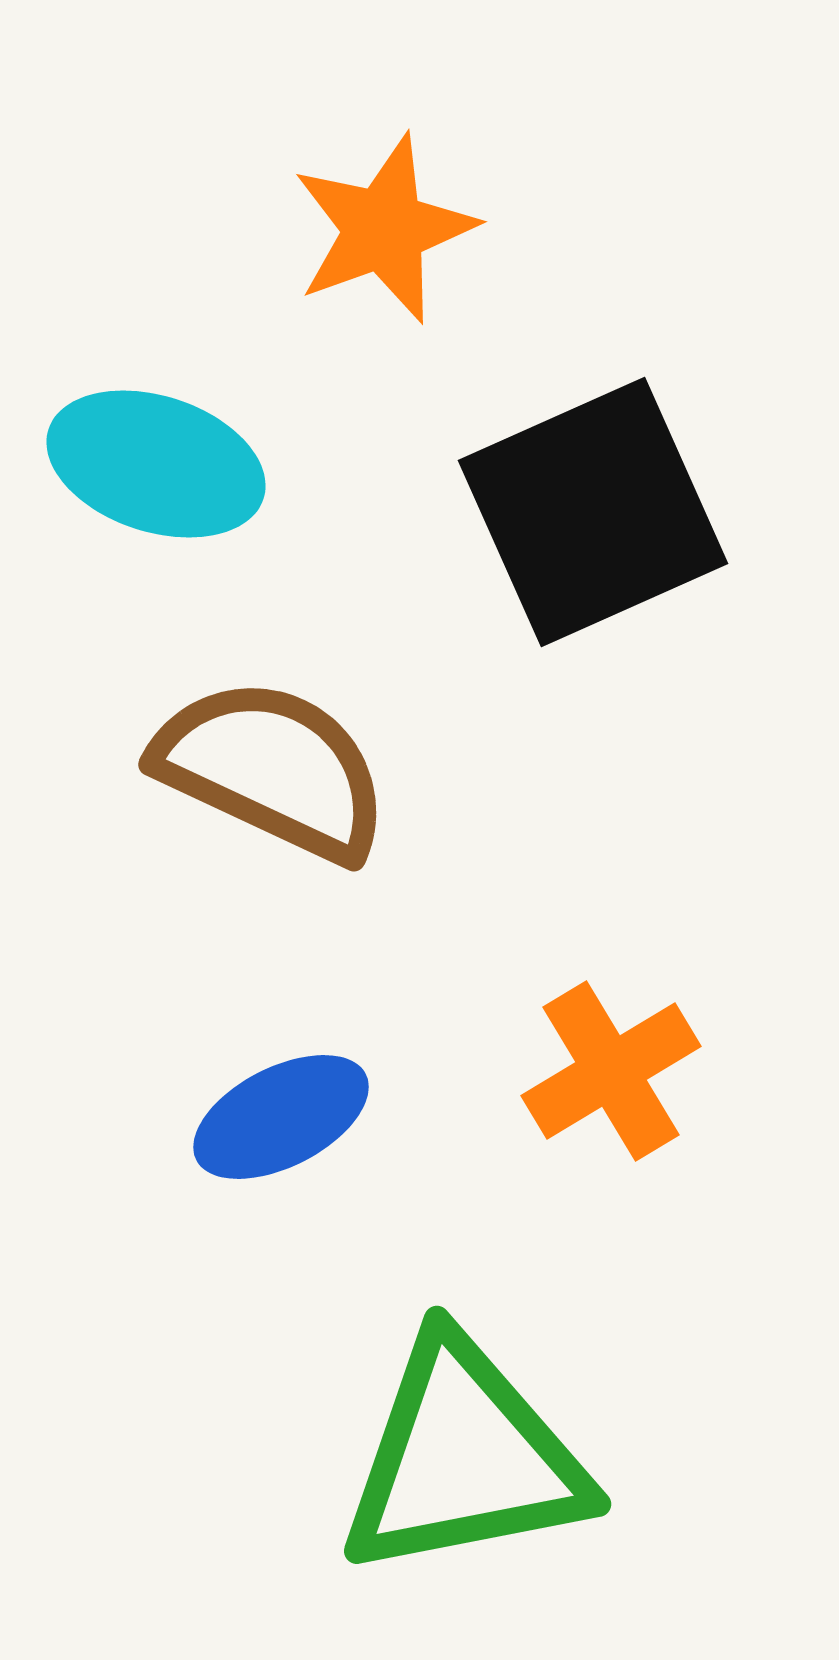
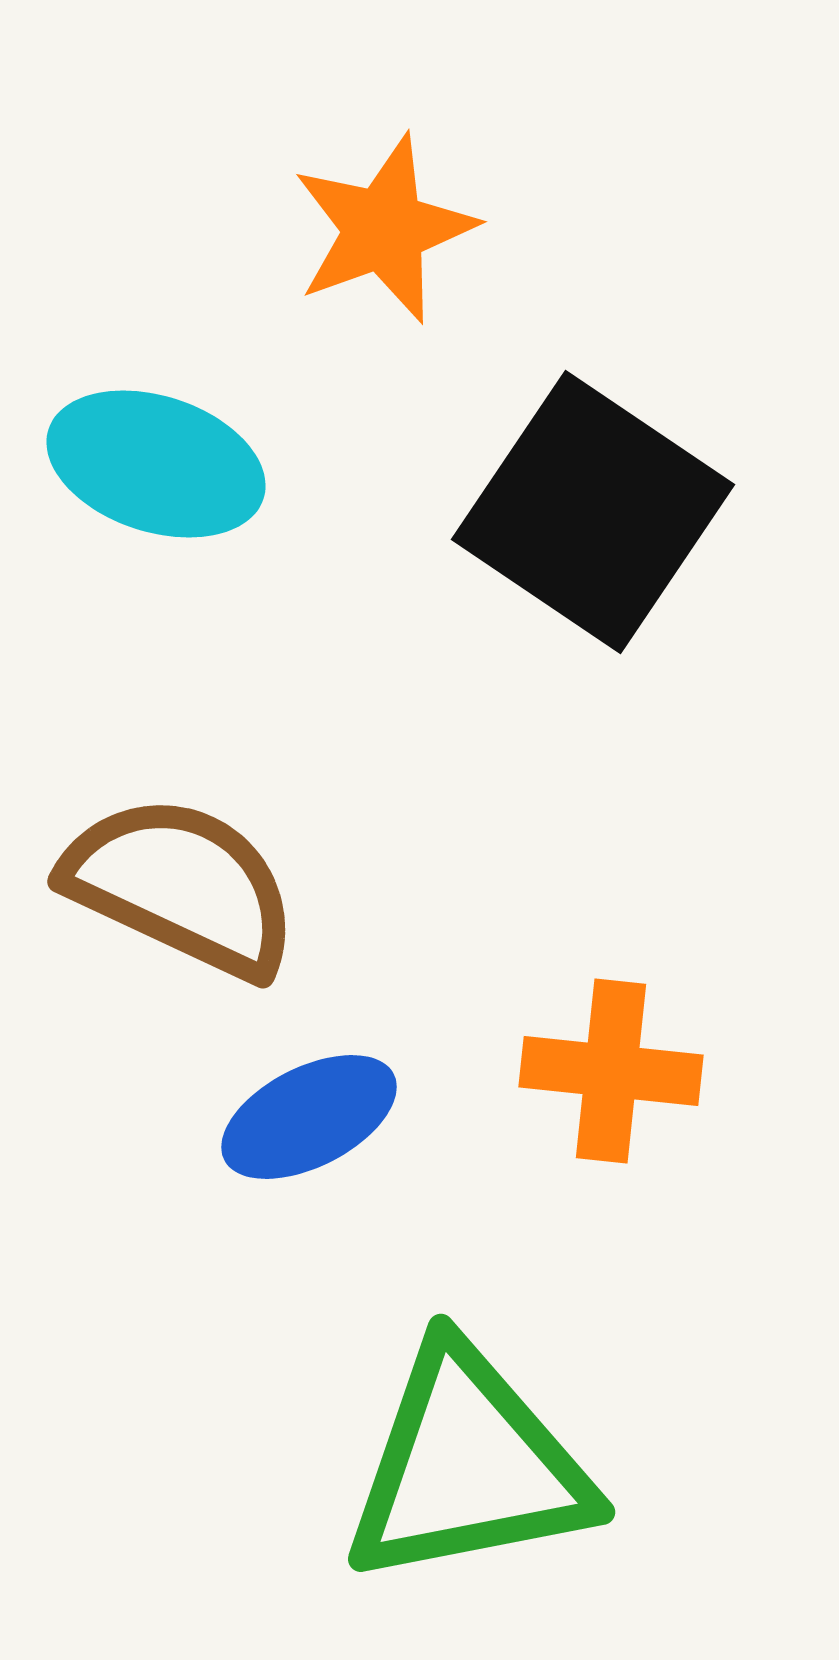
black square: rotated 32 degrees counterclockwise
brown semicircle: moved 91 px left, 117 px down
orange cross: rotated 37 degrees clockwise
blue ellipse: moved 28 px right
green triangle: moved 4 px right, 8 px down
